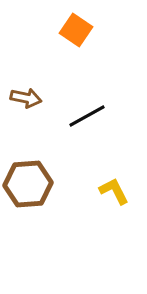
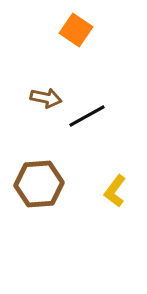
brown arrow: moved 20 px right
brown hexagon: moved 11 px right
yellow L-shape: moved 1 px right; rotated 116 degrees counterclockwise
